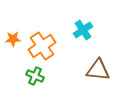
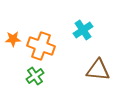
orange cross: moved 1 px left; rotated 36 degrees counterclockwise
green cross: rotated 30 degrees clockwise
